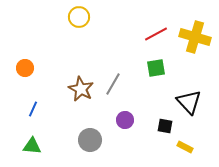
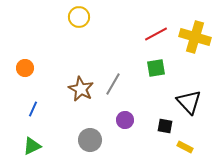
green triangle: rotated 30 degrees counterclockwise
